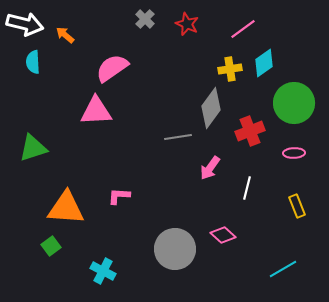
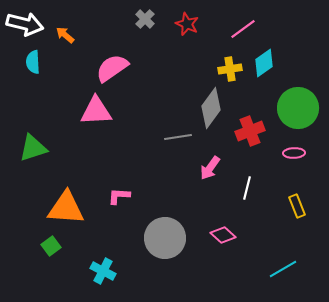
green circle: moved 4 px right, 5 px down
gray circle: moved 10 px left, 11 px up
